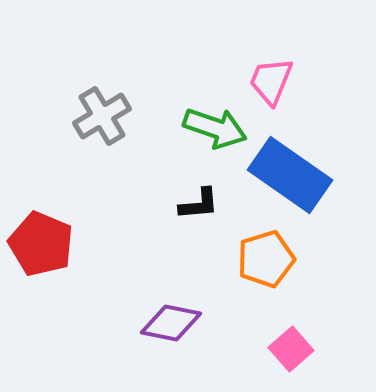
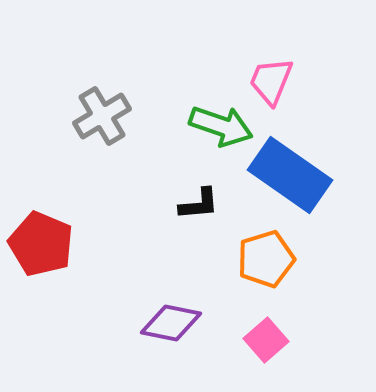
green arrow: moved 6 px right, 2 px up
pink square: moved 25 px left, 9 px up
